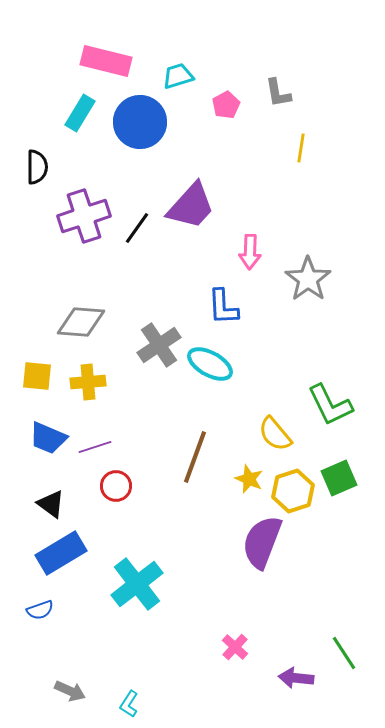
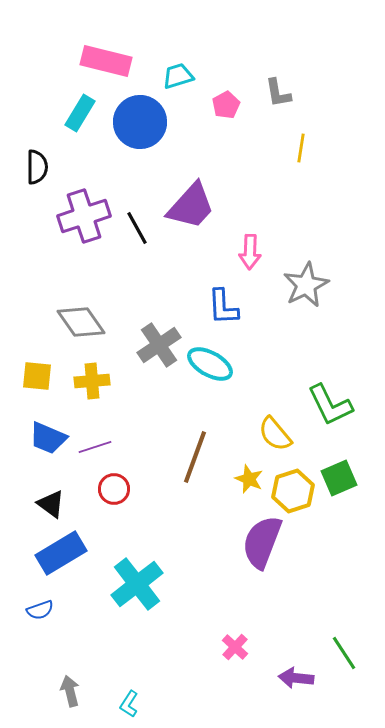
black line: rotated 64 degrees counterclockwise
gray star: moved 2 px left, 6 px down; rotated 9 degrees clockwise
gray diamond: rotated 51 degrees clockwise
yellow cross: moved 4 px right, 1 px up
red circle: moved 2 px left, 3 px down
gray arrow: rotated 128 degrees counterclockwise
